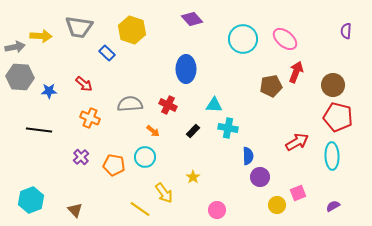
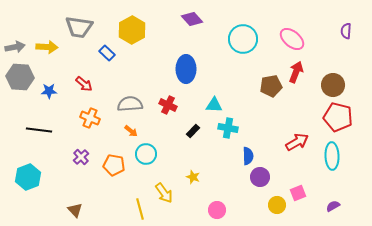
yellow hexagon at (132, 30): rotated 12 degrees clockwise
yellow arrow at (41, 36): moved 6 px right, 11 px down
pink ellipse at (285, 39): moved 7 px right
orange arrow at (153, 131): moved 22 px left
cyan circle at (145, 157): moved 1 px right, 3 px up
yellow star at (193, 177): rotated 16 degrees counterclockwise
cyan hexagon at (31, 200): moved 3 px left, 23 px up
yellow line at (140, 209): rotated 40 degrees clockwise
